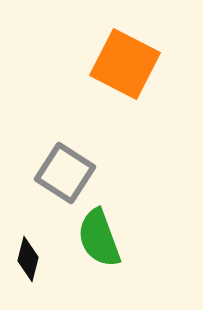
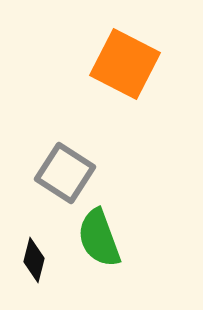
black diamond: moved 6 px right, 1 px down
